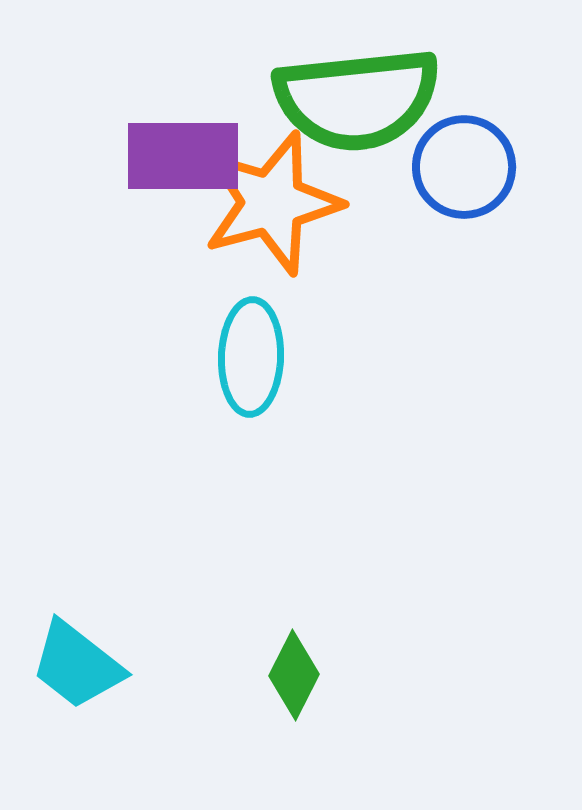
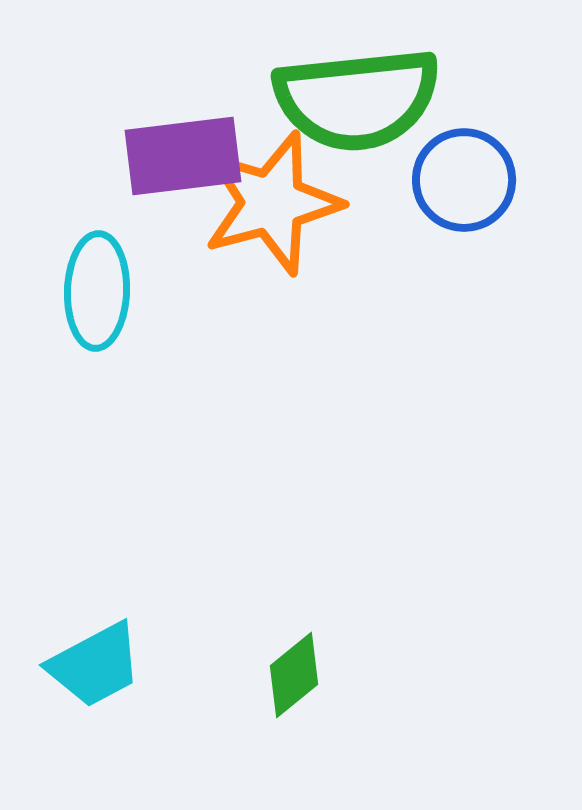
purple rectangle: rotated 7 degrees counterclockwise
blue circle: moved 13 px down
cyan ellipse: moved 154 px left, 66 px up
cyan trapezoid: moved 18 px right; rotated 66 degrees counterclockwise
green diamond: rotated 24 degrees clockwise
